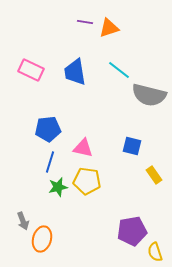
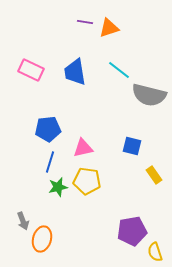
pink triangle: rotated 25 degrees counterclockwise
